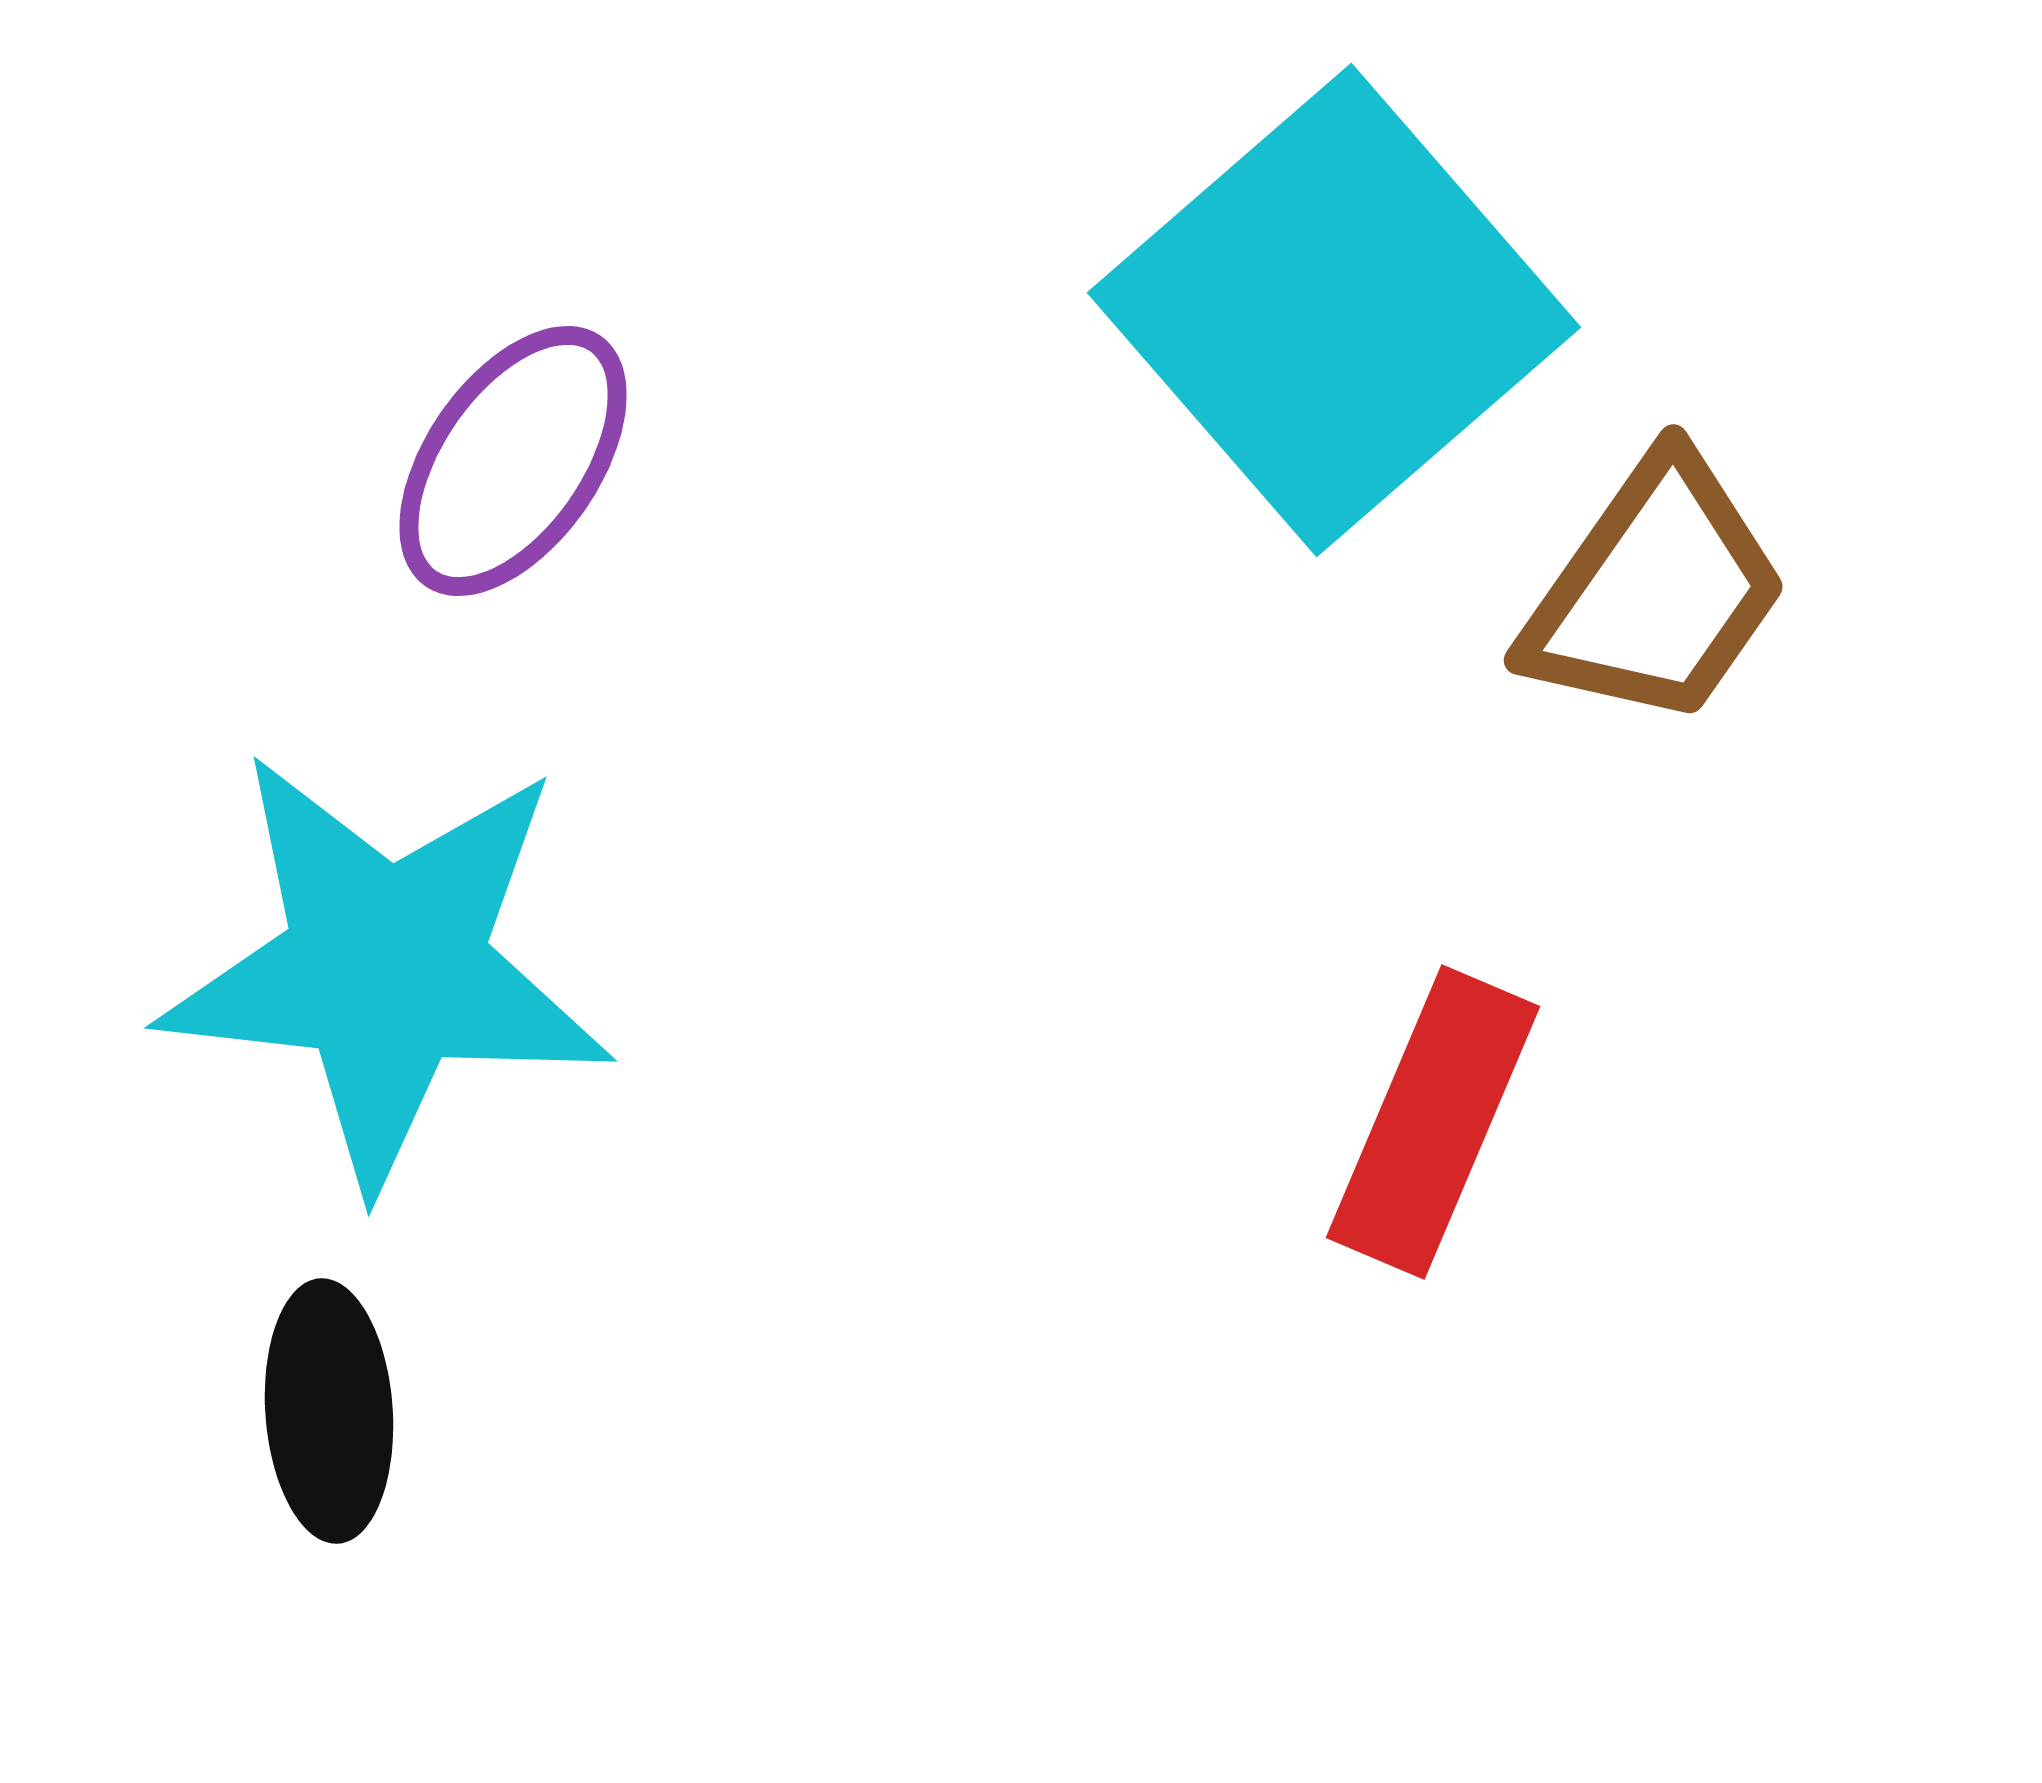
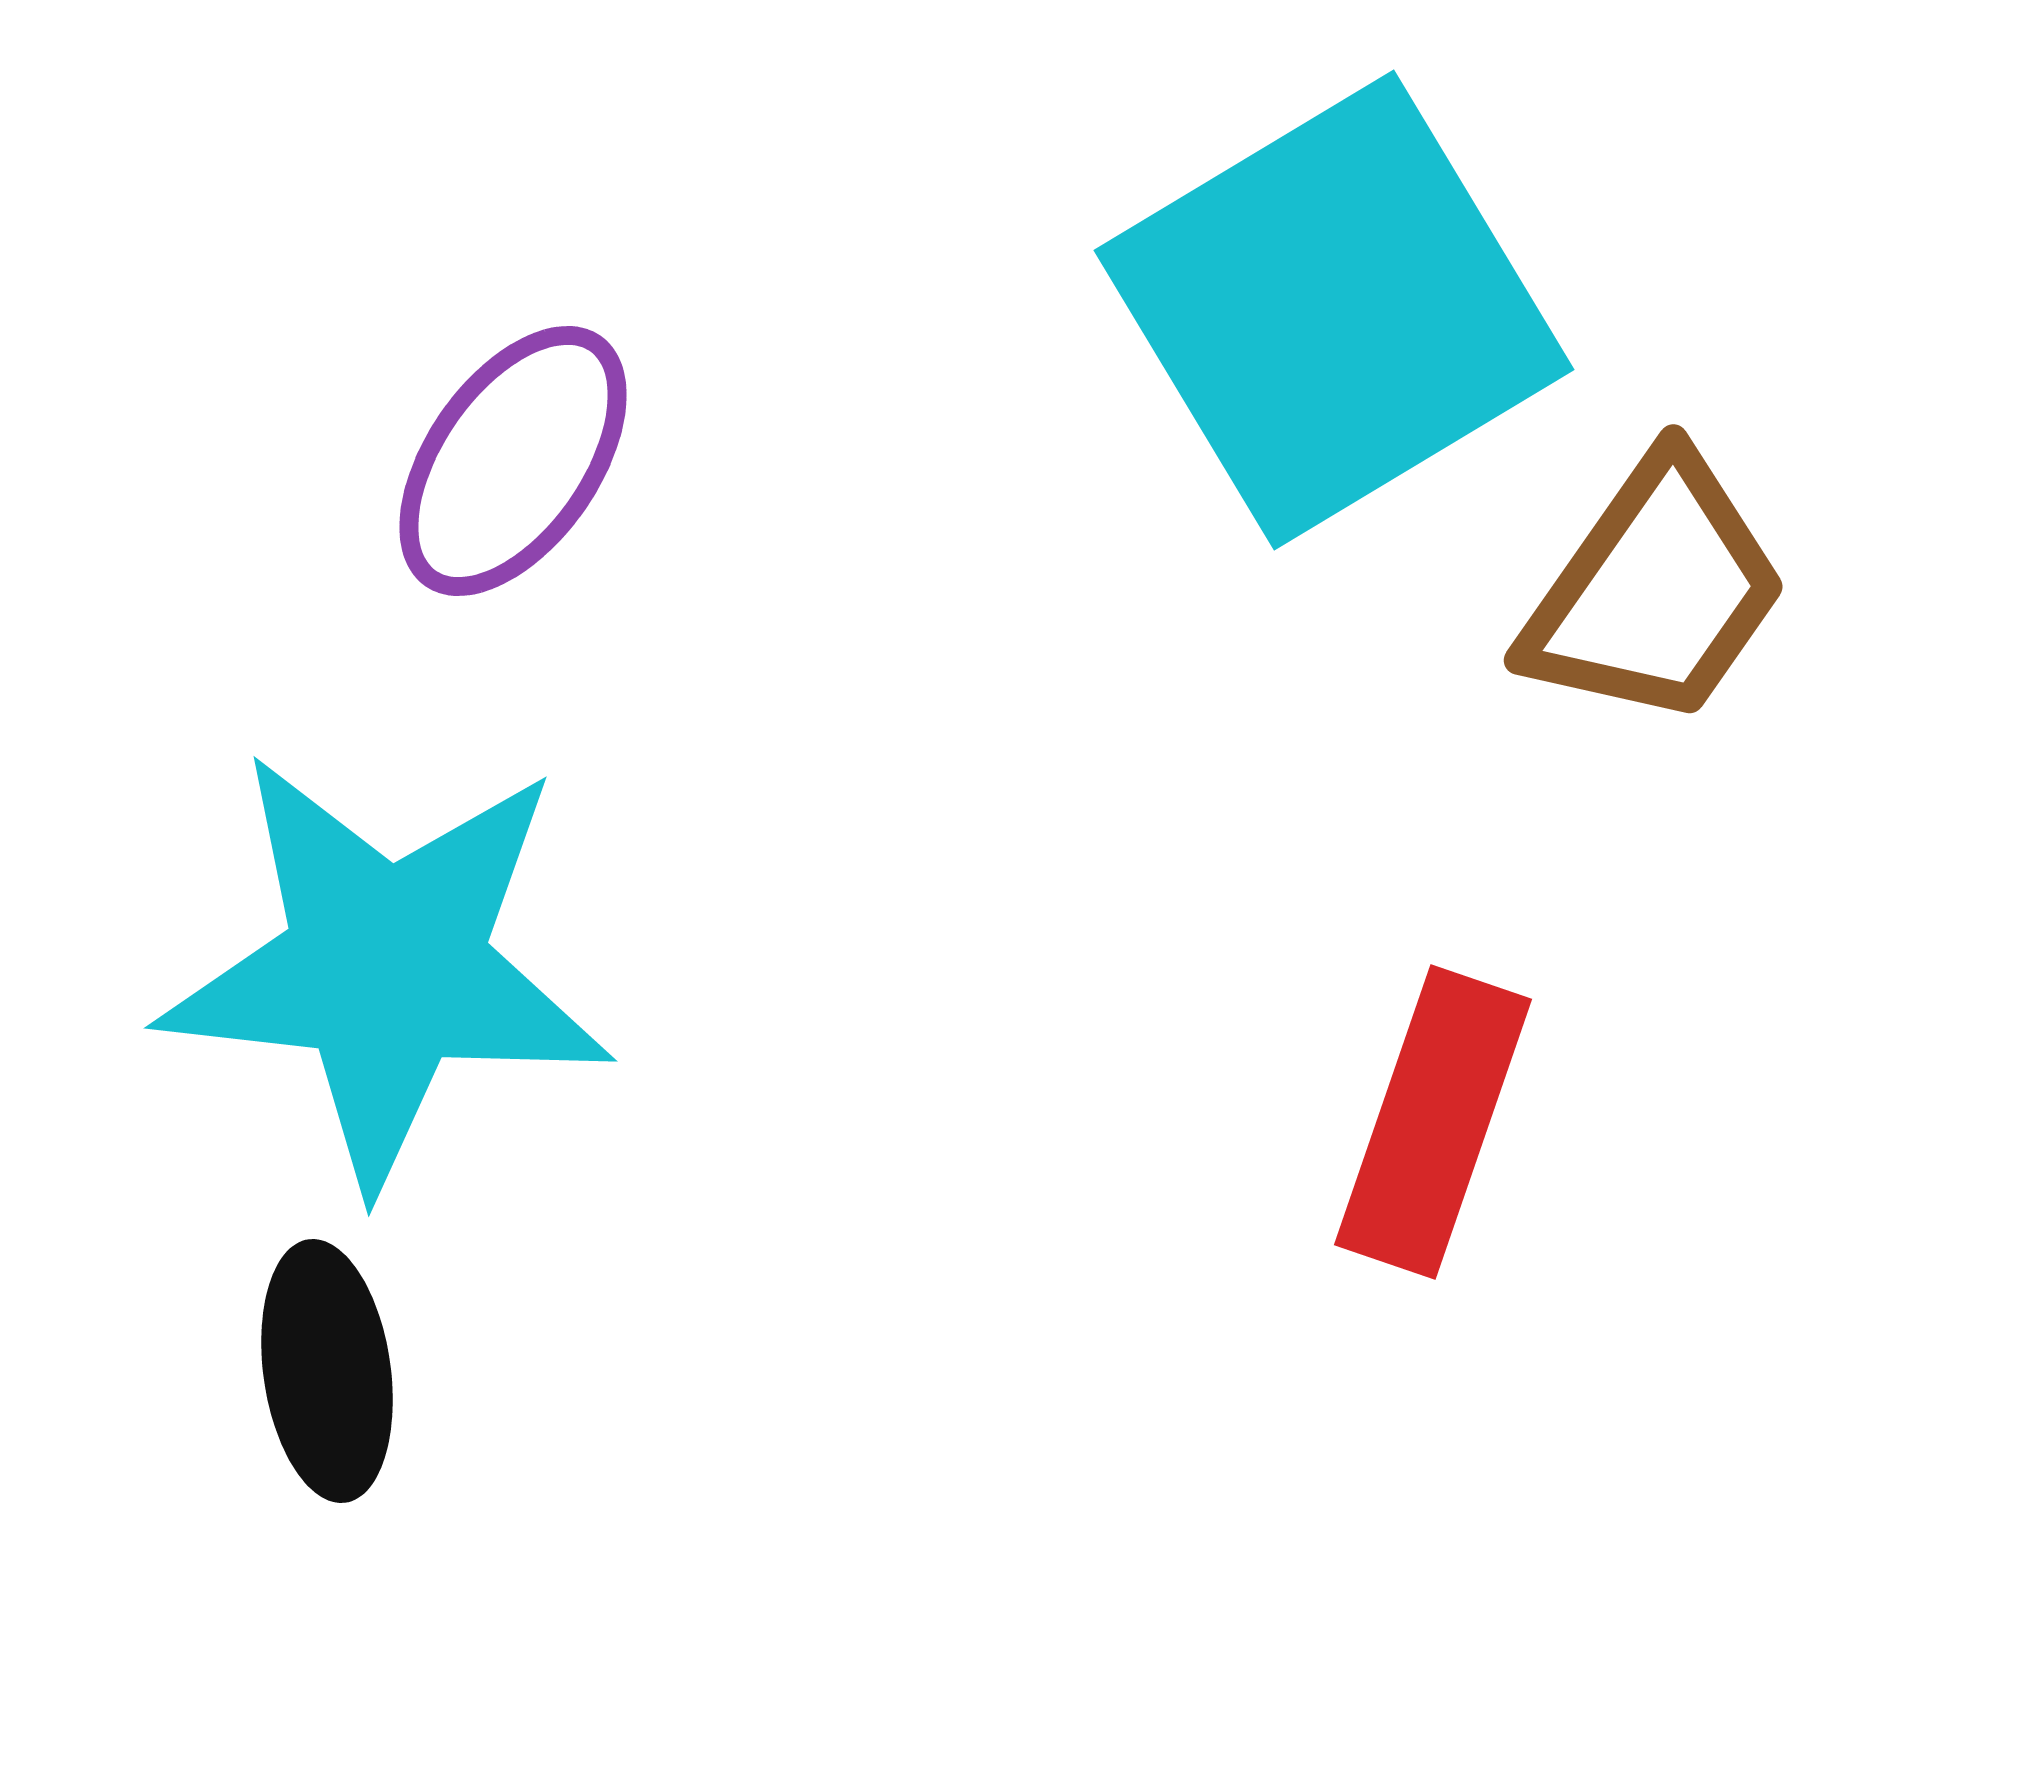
cyan square: rotated 10 degrees clockwise
red rectangle: rotated 4 degrees counterclockwise
black ellipse: moved 2 px left, 40 px up; rotated 4 degrees counterclockwise
